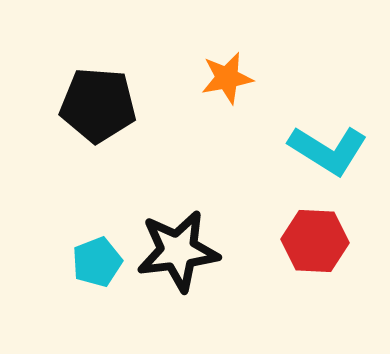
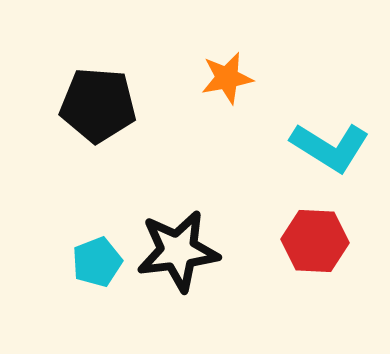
cyan L-shape: moved 2 px right, 3 px up
